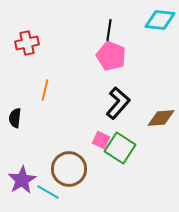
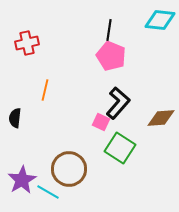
pink square: moved 18 px up
